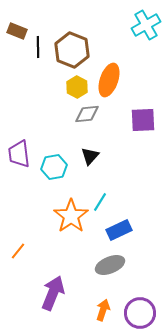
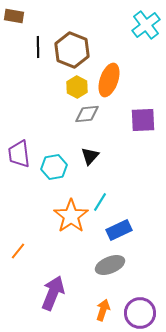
cyan cross: rotated 8 degrees counterclockwise
brown rectangle: moved 3 px left, 15 px up; rotated 12 degrees counterclockwise
